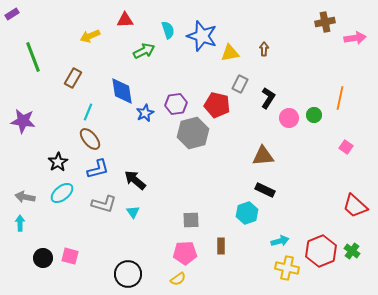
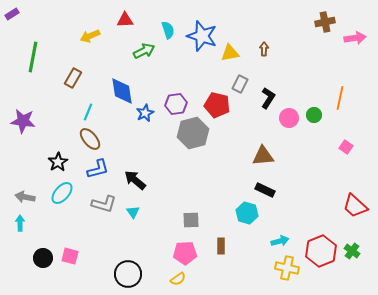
green line at (33, 57): rotated 32 degrees clockwise
cyan ellipse at (62, 193): rotated 10 degrees counterclockwise
cyan hexagon at (247, 213): rotated 25 degrees counterclockwise
